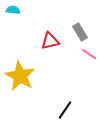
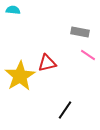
gray rectangle: rotated 48 degrees counterclockwise
red triangle: moved 3 px left, 22 px down
pink line: moved 1 px left, 1 px down
yellow star: rotated 12 degrees clockwise
